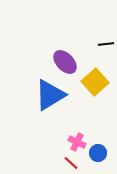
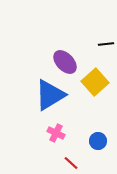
pink cross: moved 21 px left, 9 px up
blue circle: moved 12 px up
